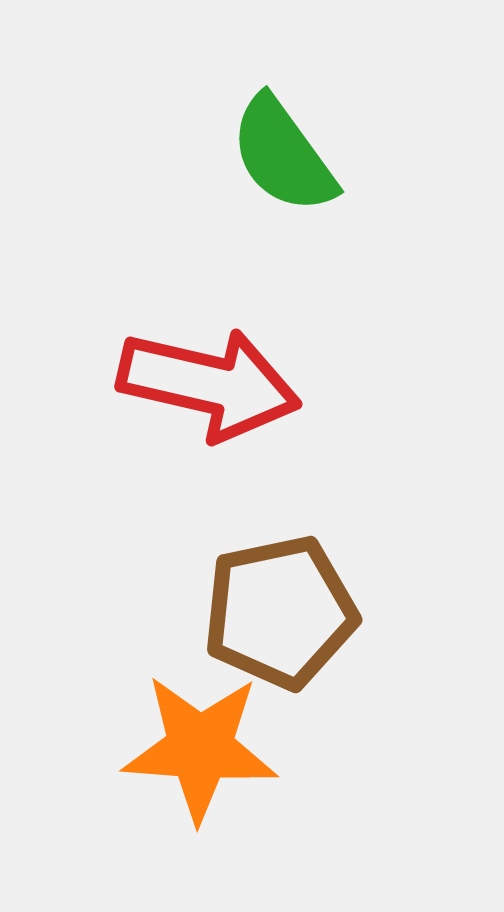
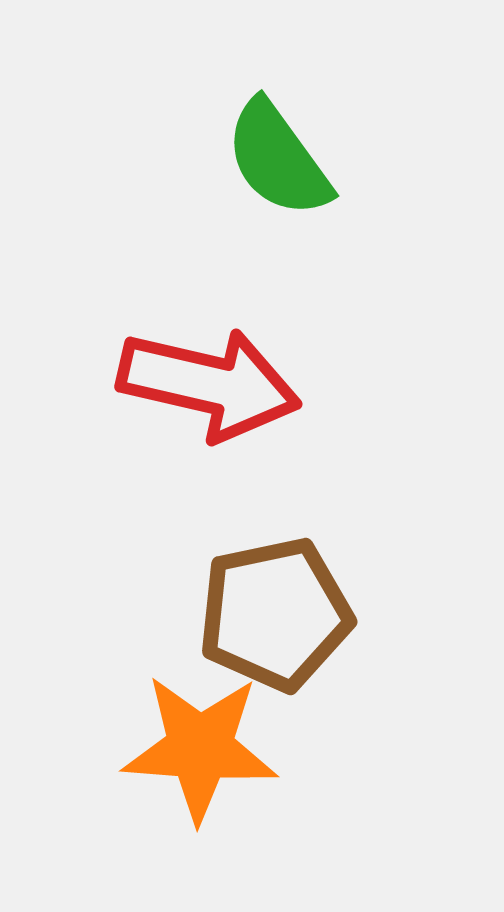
green semicircle: moved 5 px left, 4 px down
brown pentagon: moved 5 px left, 2 px down
